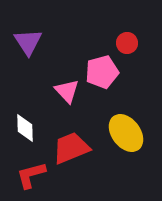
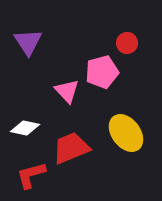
white diamond: rotated 76 degrees counterclockwise
